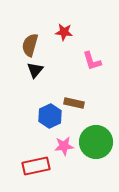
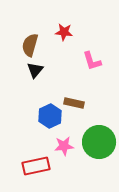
green circle: moved 3 px right
